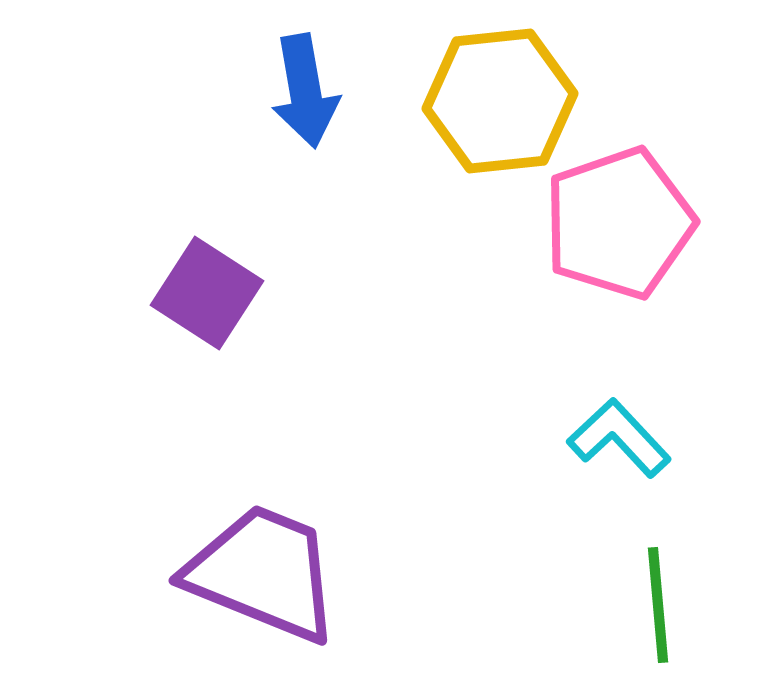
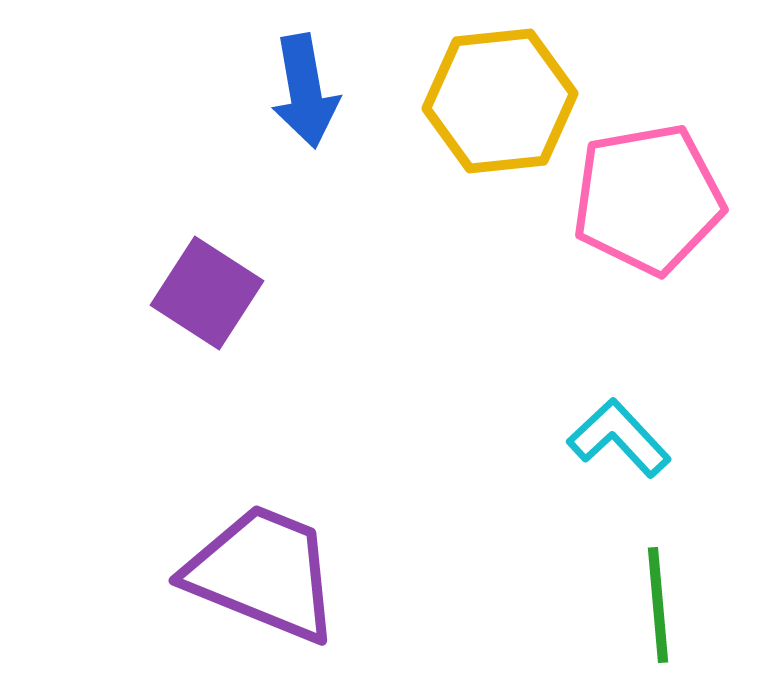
pink pentagon: moved 29 px right, 24 px up; rotated 9 degrees clockwise
